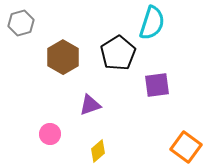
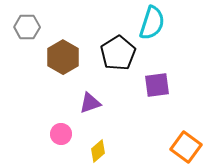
gray hexagon: moved 6 px right, 4 px down; rotated 15 degrees clockwise
purple triangle: moved 2 px up
pink circle: moved 11 px right
